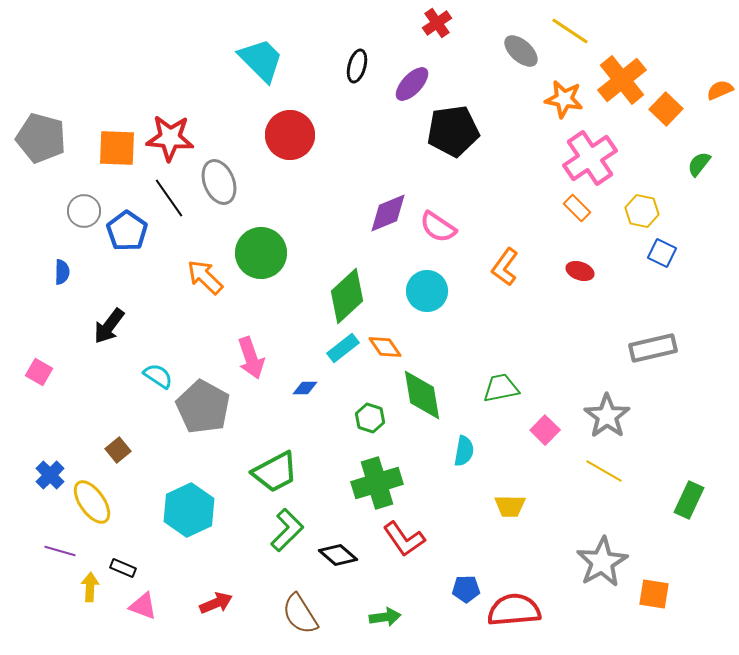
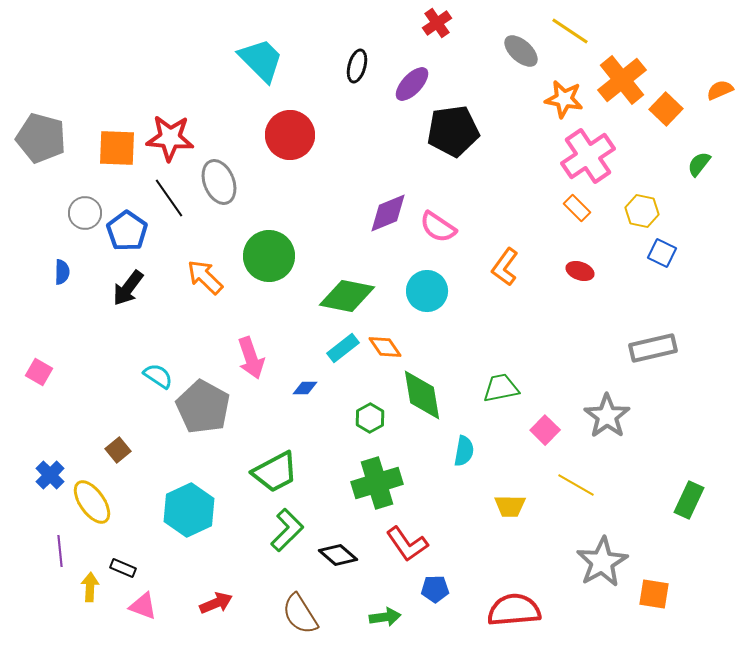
pink cross at (590, 158): moved 2 px left, 2 px up
gray circle at (84, 211): moved 1 px right, 2 px down
green circle at (261, 253): moved 8 px right, 3 px down
green diamond at (347, 296): rotated 54 degrees clockwise
black arrow at (109, 326): moved 19 px right, 38 px up
green hexagon at (370, 418): rotated 12 degrees clockwise
yellow line at (604, 471): moved 28 px left, 14 px down
red L-shape at (404, 539): moved 3 px right, 5 px down
purple line at (60, 551): rotated 68 degrees clockwise
blue pentagon at (466, 589): moved 31 px left
